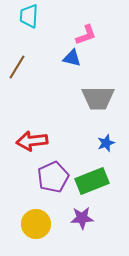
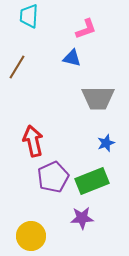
pink L-shape: moved 6 px up
red arrow: moved 1 px right; rotated 84 degrees clockwise
yellow circle: moved 5 px left, 12 px down
